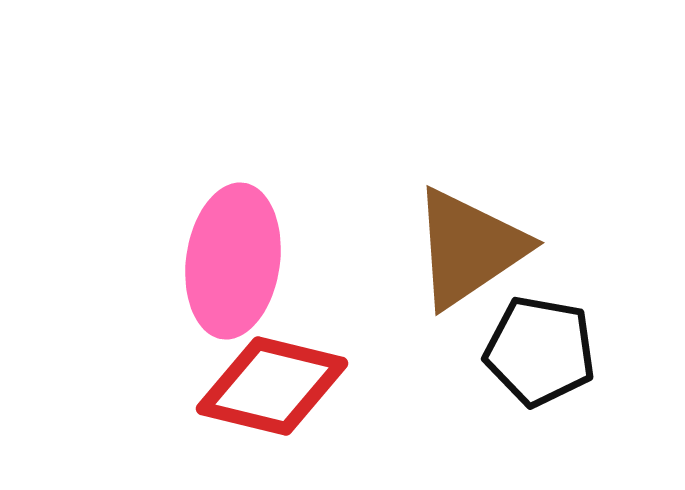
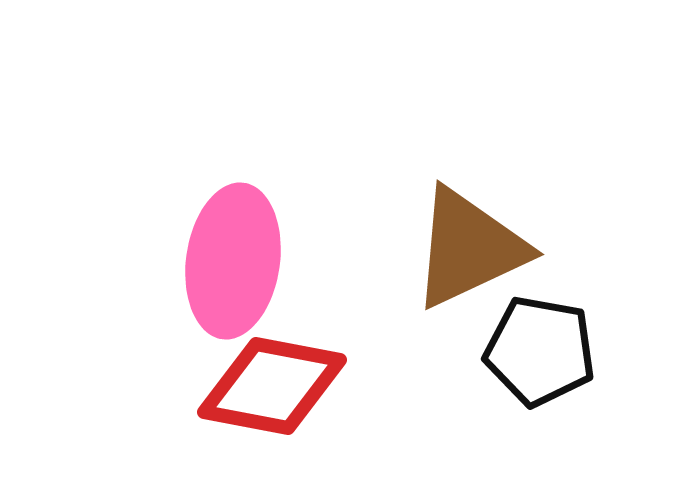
brown triangle: rotated 9 degrees clockwise
red diamond: rotated 3 degrees counterclockwise
